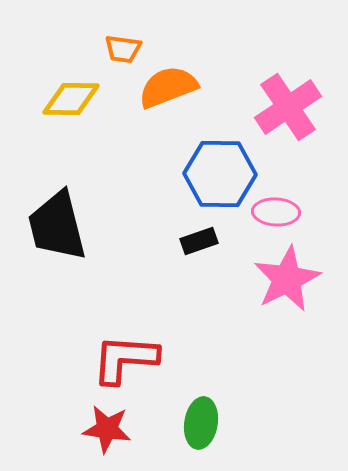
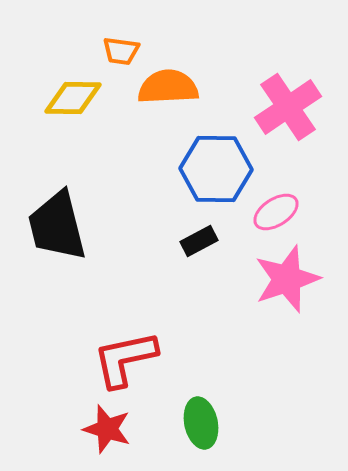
orange trapezoid: moved 2 px left, 2 px down
orange semicircle: rotated 18 degrees clockwise
yellow diamond: moved 2 px right, 1 px up
blue hexagon: moved 4 px left, 5 px up
pink ellipse: rotated 36 degrees counterclockwise
black rectangle: rotated 9 degrees counterclockwise
pink star: rotated 8 degrees clockwise
red L-shape: rotated 16 degrees counterclockwise
green ellipse: rotated 21 degrees counterclockwise
red star: rotated 9 degrees clockwise
